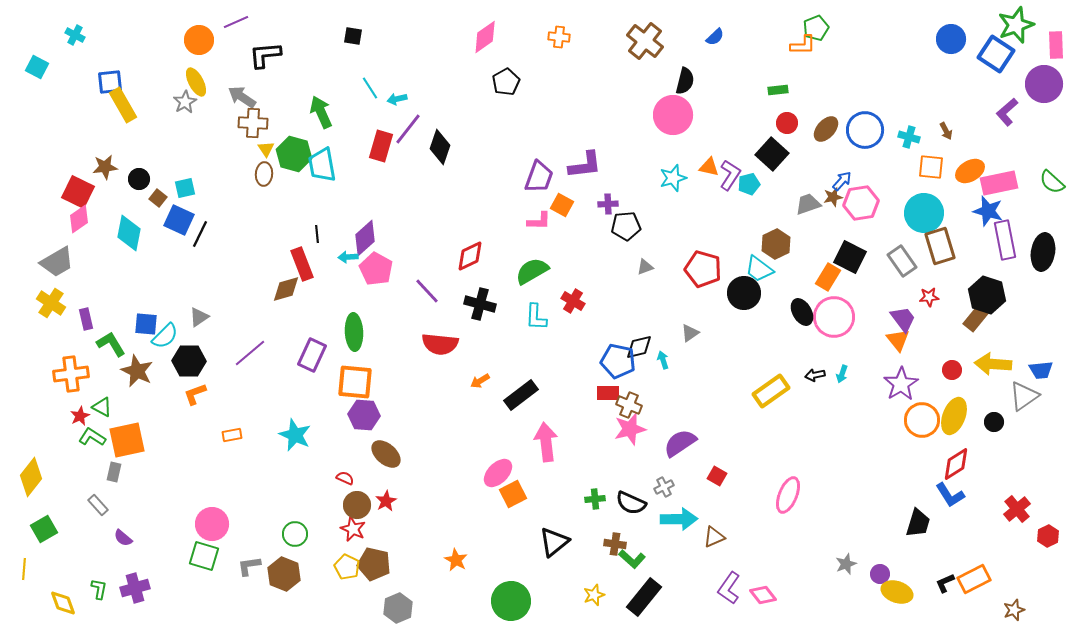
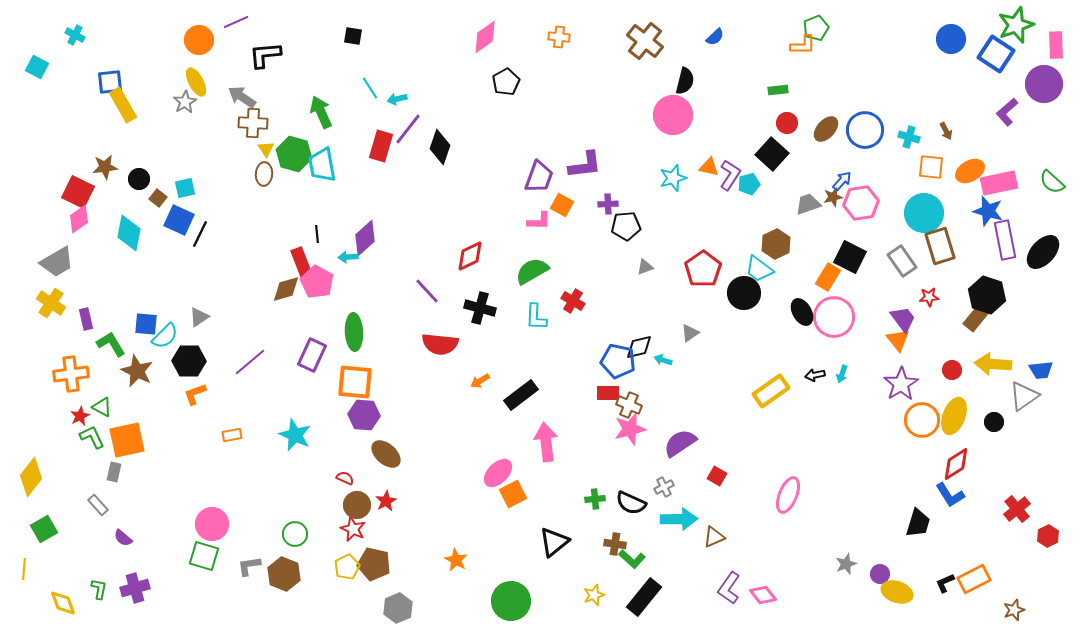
black ellipse at (1043, 252): rotated 33 degrees clockwise
pink pentagon at (376, 269): moved 59 px left, 13 px down
red pentagon at (703, 269): rotated 21 degrees clockwise
black cross at (480, 304): moved 4 px down
purple line at (250, 353): moved 9 px down
cyan arrow at (663, 360): rotated 54 degrees counterclockwise
green L-shape at (92, 437): rotated 32 degrees clockwise
yellow pentagon at (347, 567): rotated 20 degrees clockwise
